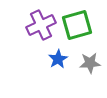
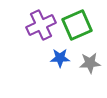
green square: rotated 8 degrees counterclockwise
blue star: moved 2 px right, 1 px up; rotated 30 degrees clockwise
